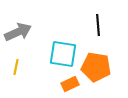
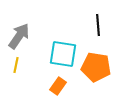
gray arrow: moved 1 px right, 4 px down; rotated 32 degrees counterclockwise
yellow line: moved 2 px up
orange rectangle: moved 12 px left, 2 px down; rotated 30 degrees counterclockwise
